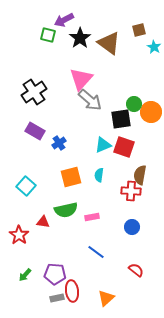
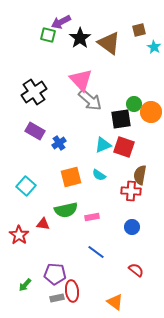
purple arrow: moved 3 px left, 2 px down
pink triangle: moved 1 px down; rotated 25 degrees counterclockwise
cyan semicircle: rotated 64 degrees counterclockwise
red triangle: moved 2 px down
green arrow: moved 10 px down
orange triangle: moved 9 px right, 4 px down; rotated 42 degrees counterclockwise
